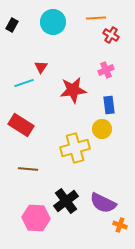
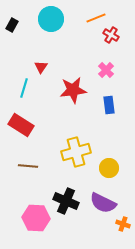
orange line: rotated 18 degrees counterclockwise
cyan circle: moved 2 px left, 3 px up
pink cross: rotated 21 degrees counterclockwise
cyan line: moved 5 px down; rotated 54 degrees counterclockwise
yellow circle: moved 7 px right, 39 px down
yellow cross: moved 1 px right, 4 px down
brown line: moved 3 px up
black cross: rotated 30 degrees counterclockwise
orange cross: moved 3 px right, 1 px up
